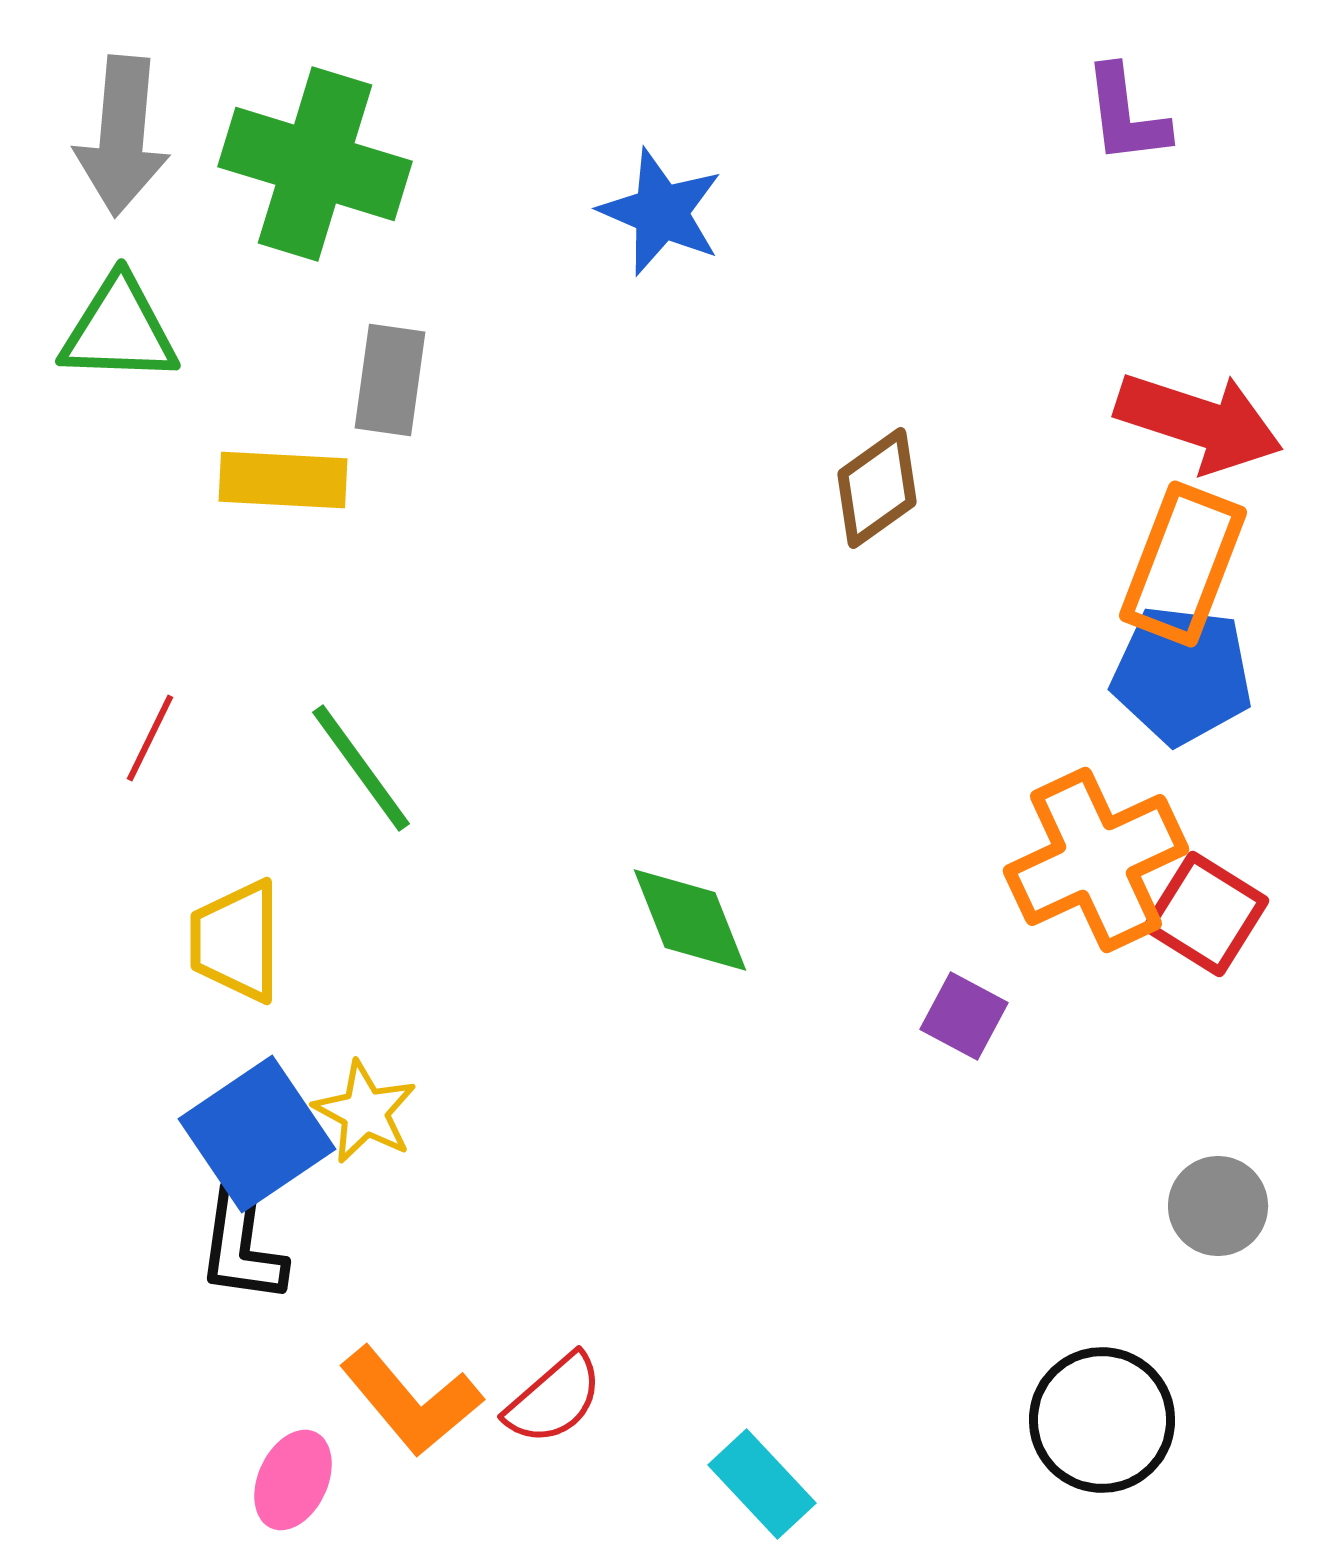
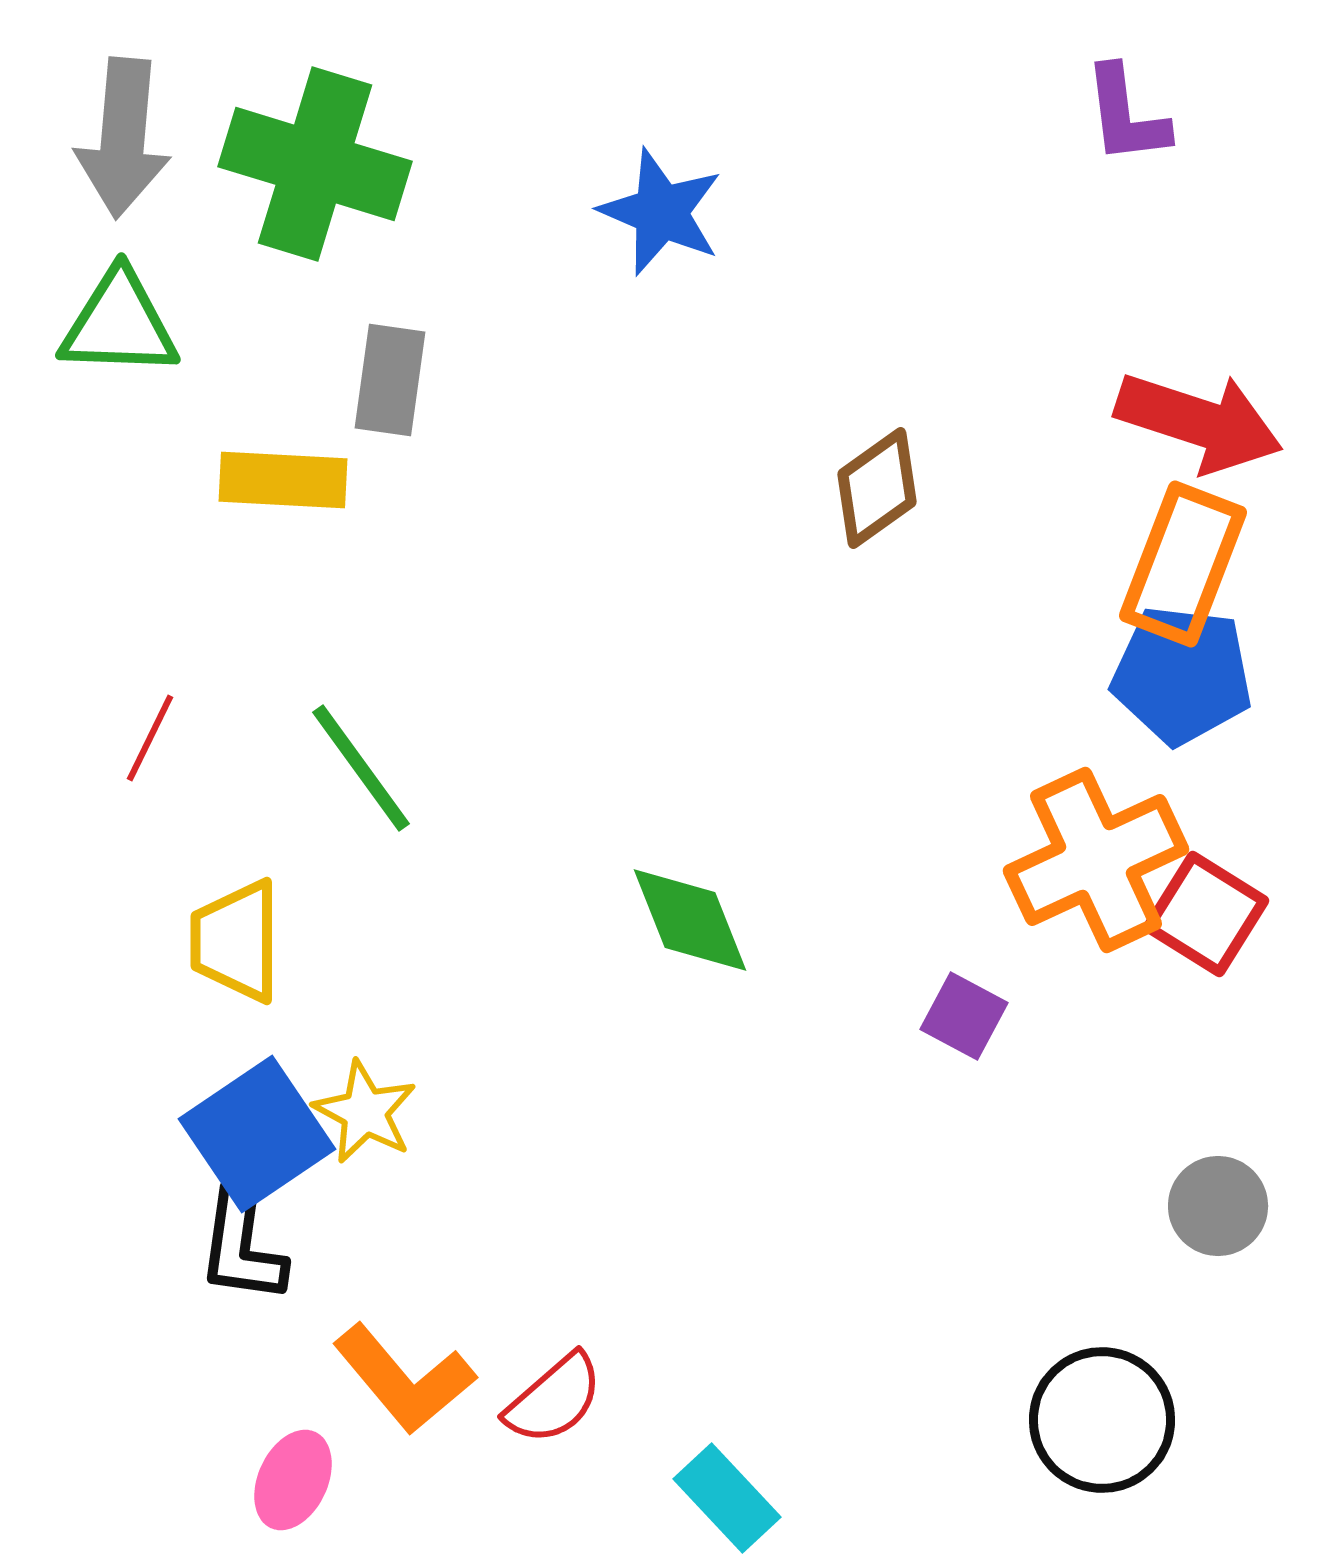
gray arrow: moved 1 px right, 2 px down
green triangle: moved 6 px up
orange L-shape: moved 7 px left, 22 px up
cyan rectangle: moved 35 px left, 14 px down
